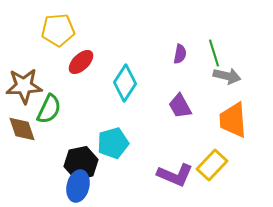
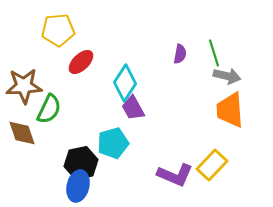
purple trapezoid: moved 47 px left, 2 px down
orange trapezoid: moved 3 px left, 10 px up
brown diamond: moved 4 px down
